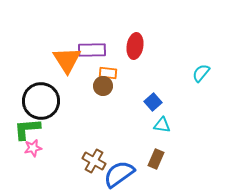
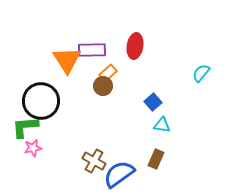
orange rectangle: rotated 48 degrees counterclockwise
green L-shape: moved 2 px left, 2 px up
